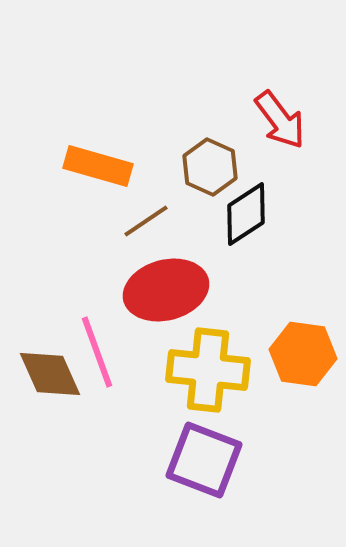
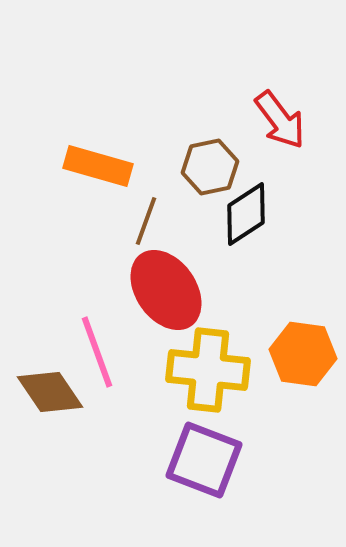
brown hexagon: rotated 24 degrees clockwise
brown line: rotated 36 degrees counterclockwise
red ellipse: rotated 70 degrees clockwise
brown diamond: moved 18 px down; rotated 10 degrees counterclockwise
